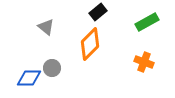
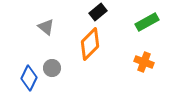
blue diamond: rotated 65 degrees counterclockwise
